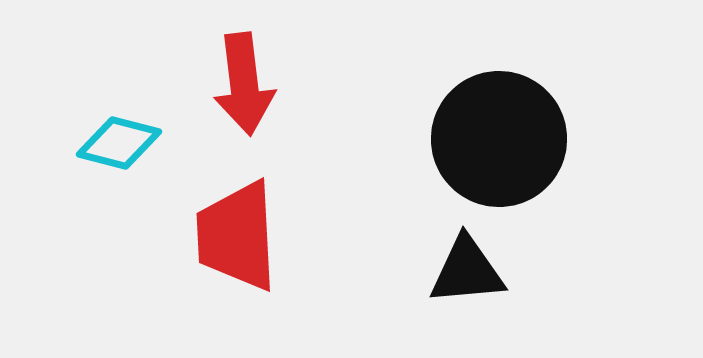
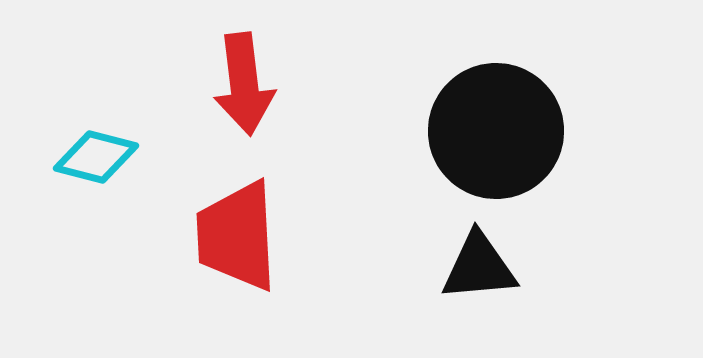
black circle: moved 3 px left, 8 px up
cyan diamond: moved 23 px left, 14 px down
black triangle: moved 12 px right, 4 px up
